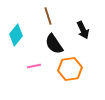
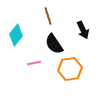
pink line: moved 3 px up
